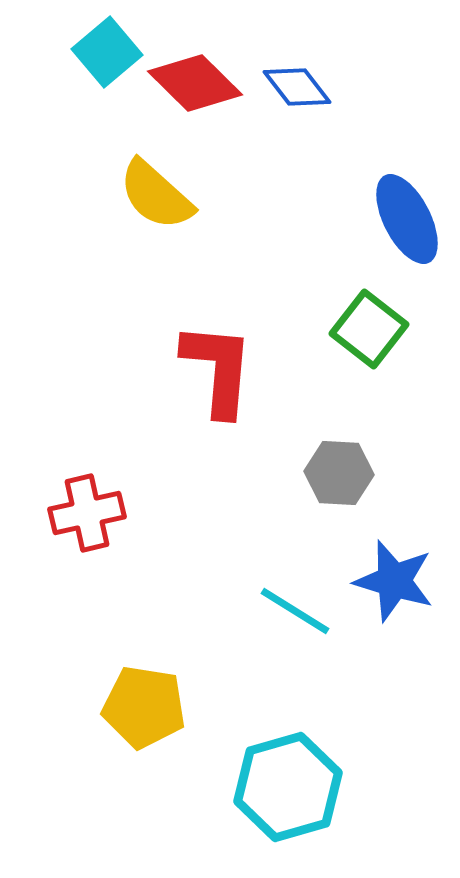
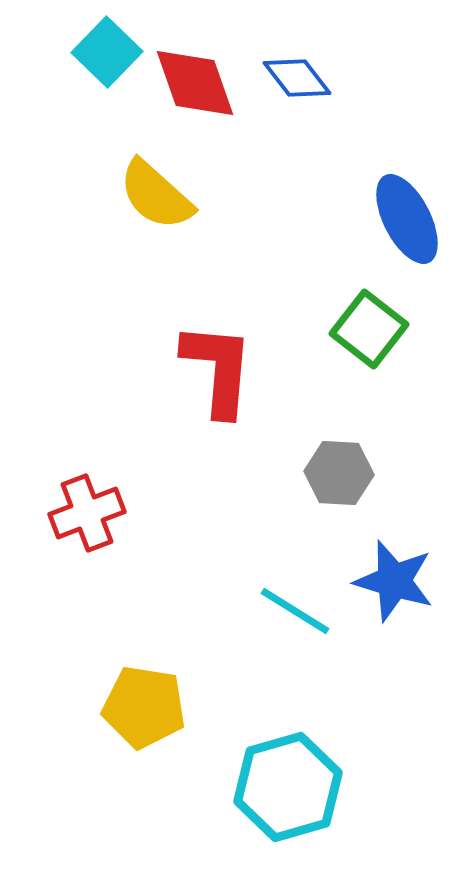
cyan square: rotated 6 degrees counterclockwise
red diamond: rotated 26 degrees clockwise
blue diamond: moved 9 px up
red cross: rotated 8 degrees counterclockwise
